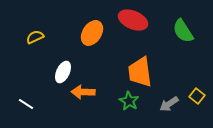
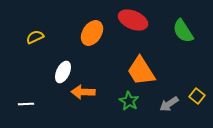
orange trapezoid: moved 1 px right, 1 px up; rotated 24 degrees counterclockwise
white line: rotated 35 degrees counterclockwise
